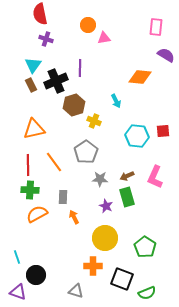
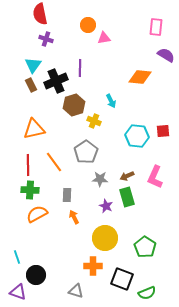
cyan arrow: moved 5 px left
gray rectangle: moved 4 px right, 2 px up
